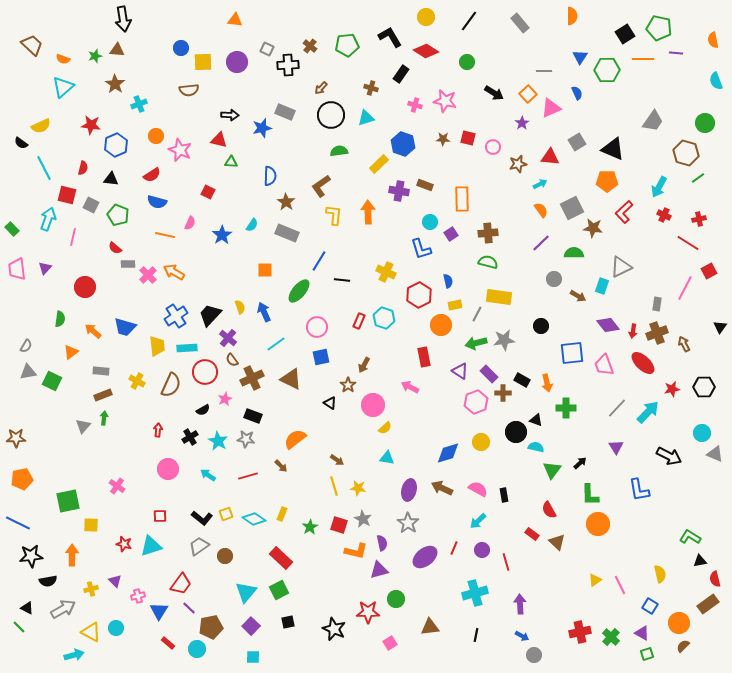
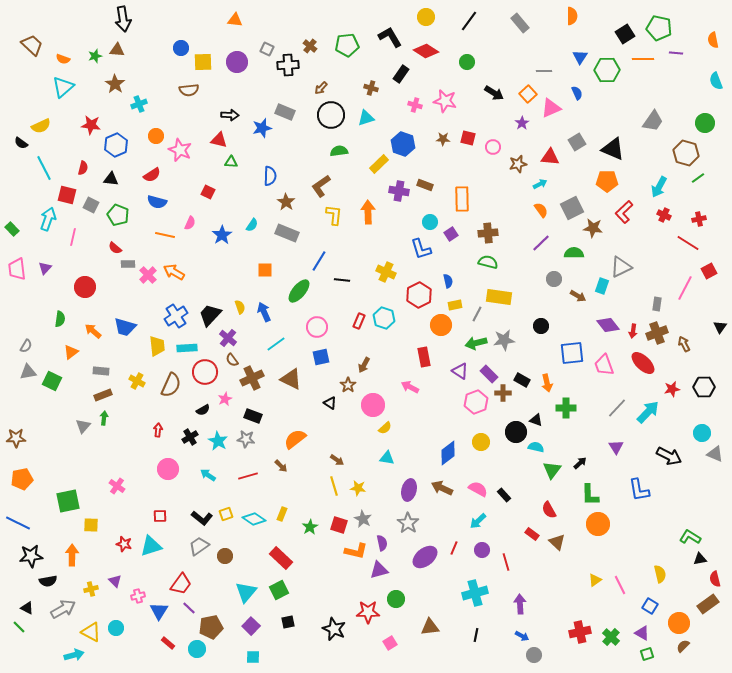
blue diamond at (448, 453): rotated 20 degrees counterclockwise
black rectangle at (504, 495): rotated 32 degrees counterclockwise
black triangle at (700, 561): moved 2 px up
